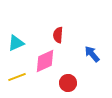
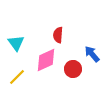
cyan triangle: rotated 42 degrees counterclockwise
pink diamond: moved 1 px right, 1 px up
yellow line: rotated 24 degrees counterclockwise
red circle: moved 5 px right, 14 px up
